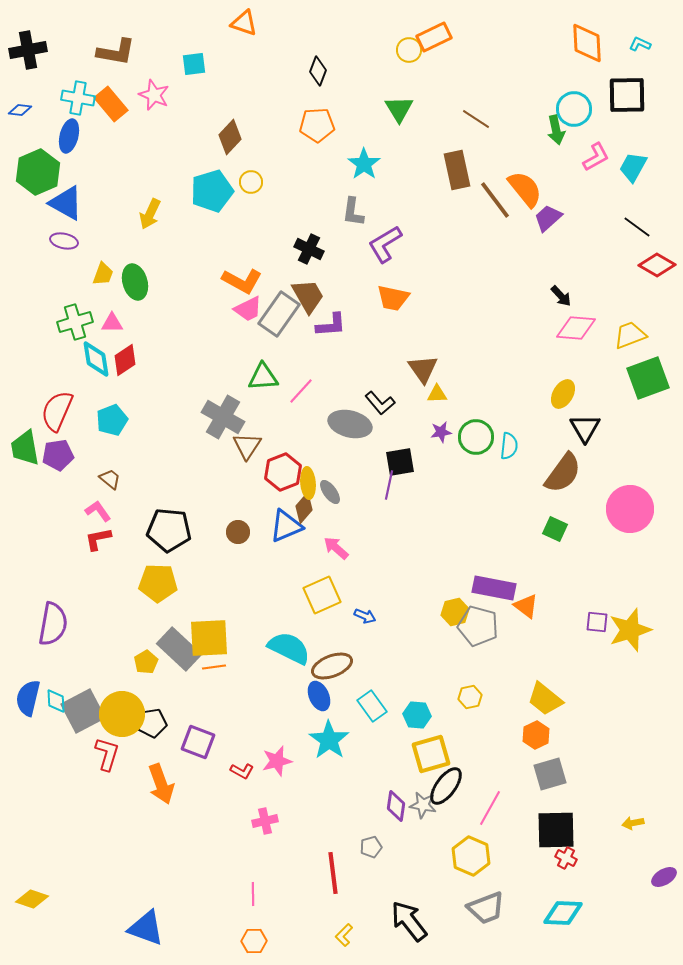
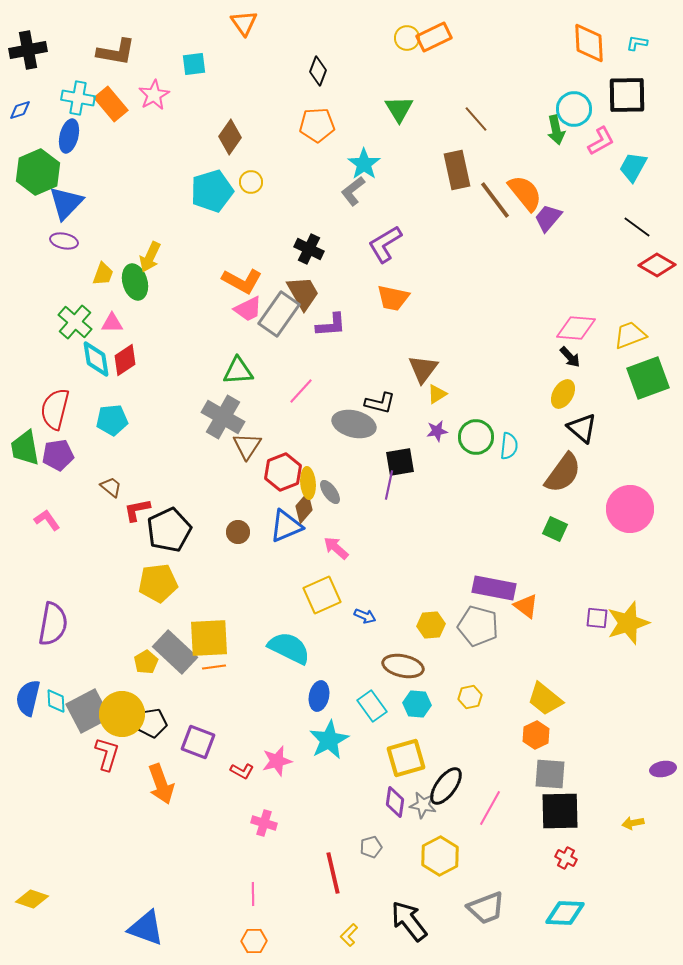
orange triangle at (244, 23): rotated 36 degrees clockwise
orange diamond at (587, 43): moved 2 px right
cyan L-shape at (640, 44): moved 3 px left, 1 px up; rotated 15 degrees counterclockwise
yellow circle at (409, 50): moved 2 px left, 12 px up
pink star at (154, 95): rotated 20 degrees clockwise
blue diamond at (20, 110): rotated 25 degrees counterclockwise
brown line at (476, 119): rotated 16 degrees clockwise
brown diamond at (230, 137): rotated 8 degrees counterclockwise
pink L-shape at (596, 157): moved 5 px right, 16 px up
orange semicircle at (525, 189): moved 4 px down
blue triangle at (66, 203): rotated 45 degrees clockwise
gray L-shape at (353, 212): moved 21 px up; rotated 44 degrees clockwise
yellow arrow at (150, 214): moved 43 px down
purple trapezoid at (548, 218): rotated 8 degrees counterclockwise
brown trapezoid at (308, 296): moved 5 px left, 3 px up
black arrow at (561, 296): moved 9 px right, 61 px down
green cross at (75, 322): rotated 32 degrees counterclockwise
brown triangle at (423, 369): rotated 12 degrees clockwise
green triangle at (263, 377): moved 25 px left, 6 px up
yellow triangle at (437, 394): rotated 30 degrees counterclockwise
black L-shape at (380, 403): rotated 36 degrees counterclockwise
red semicircle at (57, 411): moved 2 px left, 2 px up; rotated 9 degrees counterclockwise
cyan pentagon at (112, 420): rotated 16 degrees clockwise
gray ellipse at (350, 424): moved 4 px right
black triangle at (585, 428): moved 3 px left; rotated 20 degrees counterclockwise
purple star at (441, 432): moved 4 px left, 1 px up
brown trapezoid at (110, 479): moved 1 px right, 8 px down
pink L-shape at (98, 511): moved 51 px left, 9 px down
black pentagon at (169, 530): rotated 30 degrees counterclockwise
red L-shape at (98, 539): moved 39 px right, 29 px up
yellow pentagon at (158, 583): rotated 9 degrees counterclockwise
yellow hexagon at (455, 612): moved 24 px left, 13 px down; rotated 8 degrees clockwise
purple square at (597, 622): moved 4 px up
yellow star at (630, 630): moved 2 px left, 7 px up
gray rectangle at (179, 649): moved 4 px left, 3 px down
brown ellipse at (332, 666): moved 71 px right; rotated 33 degrees clockwise
blue ellipse at (319, 696): rotated 36 degrees clockwise
gray square at (83, 711): moved 5 px right
cyan hexagon at (417, 715): moved 11 px up
cyan star at (329, 740): rotated 9 degrees clockwise
yellow square at (431, 754): moved 25 px left, 4 px down
gray square at (550, 774): rotated 20 degrees clockwise
purple diamond at (396, 806): moved 1 px left, 4 px up
pink cross at (265, 821): moved 1 px left, 2 px down; rotated 30 degrees clockwise
black square at (556, 830): moved 4 px right, 19 px up
yellow hexagon at (471, 856): moved 31 px left; rotated 9 degrees clockwise
red line at (333, 873): rotated 6 degrees counterclockwise
purple ellipse at (664, 877): moved 1 px left, 108 px up; rotated 20 degrees clockwise
cyan diamond at (563, 913): moved 2 px right
yellow L-shape at (344, 935): moved 5 px right
